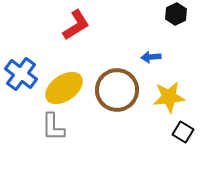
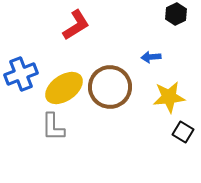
blue cross: rotated 32 degrees clockwise
brown circle: moved 7 px left, 3 px up
